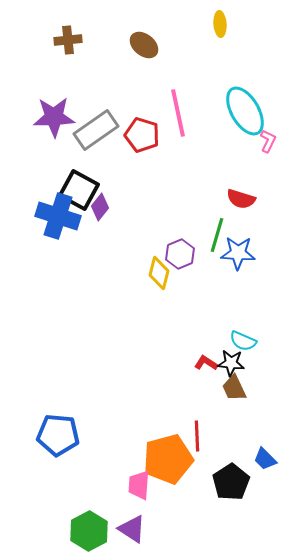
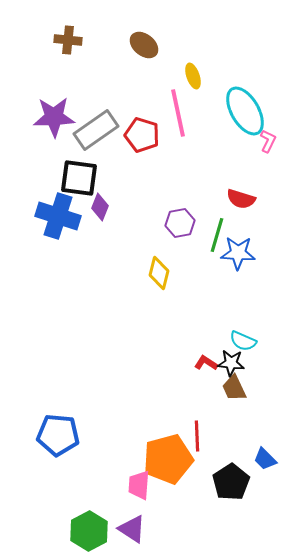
yellow ellipse: moved 27 px left, 52 px down; rotated 15 degrees counterclockwise
brown cross: rotated 12 degrees clockwise
black square: moved 12 px up; rotated 21 degrees counterclockwise
purple diamond: rotated 16 degrees counterclockwise
purple hexagon: moved 31 px up; rotated 12 degrees clockwise
